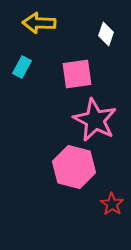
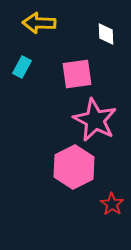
white diamond: rotated 20 degrees counterclockwise
pink hexagon: rotated 18 degrees clockwise
